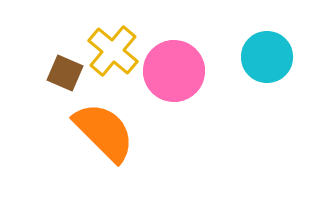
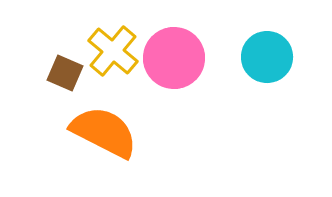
pink circle: moved 13 px up
orange semicircle: rotated 18 degrees counterclockwise
